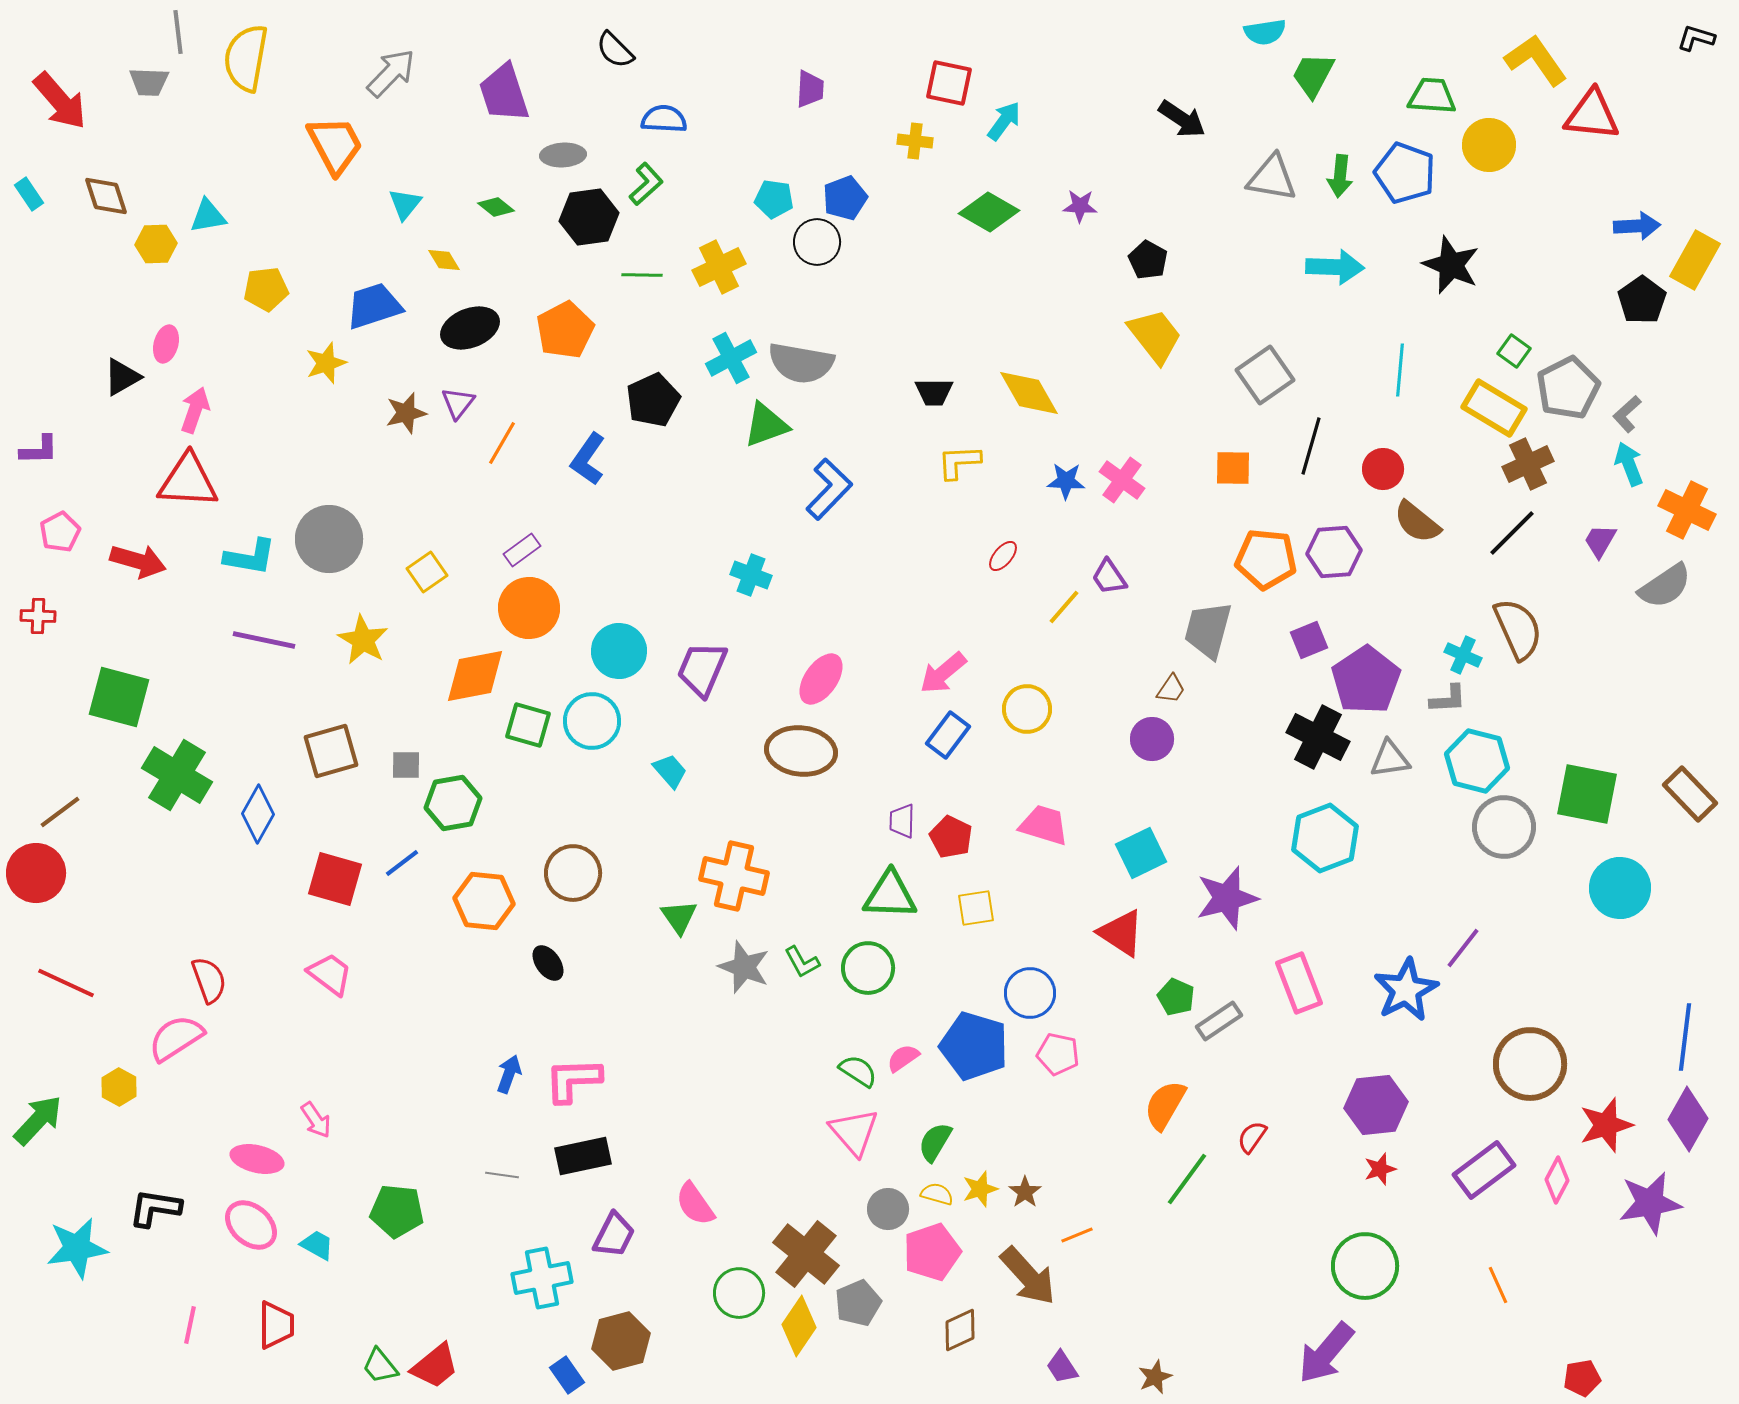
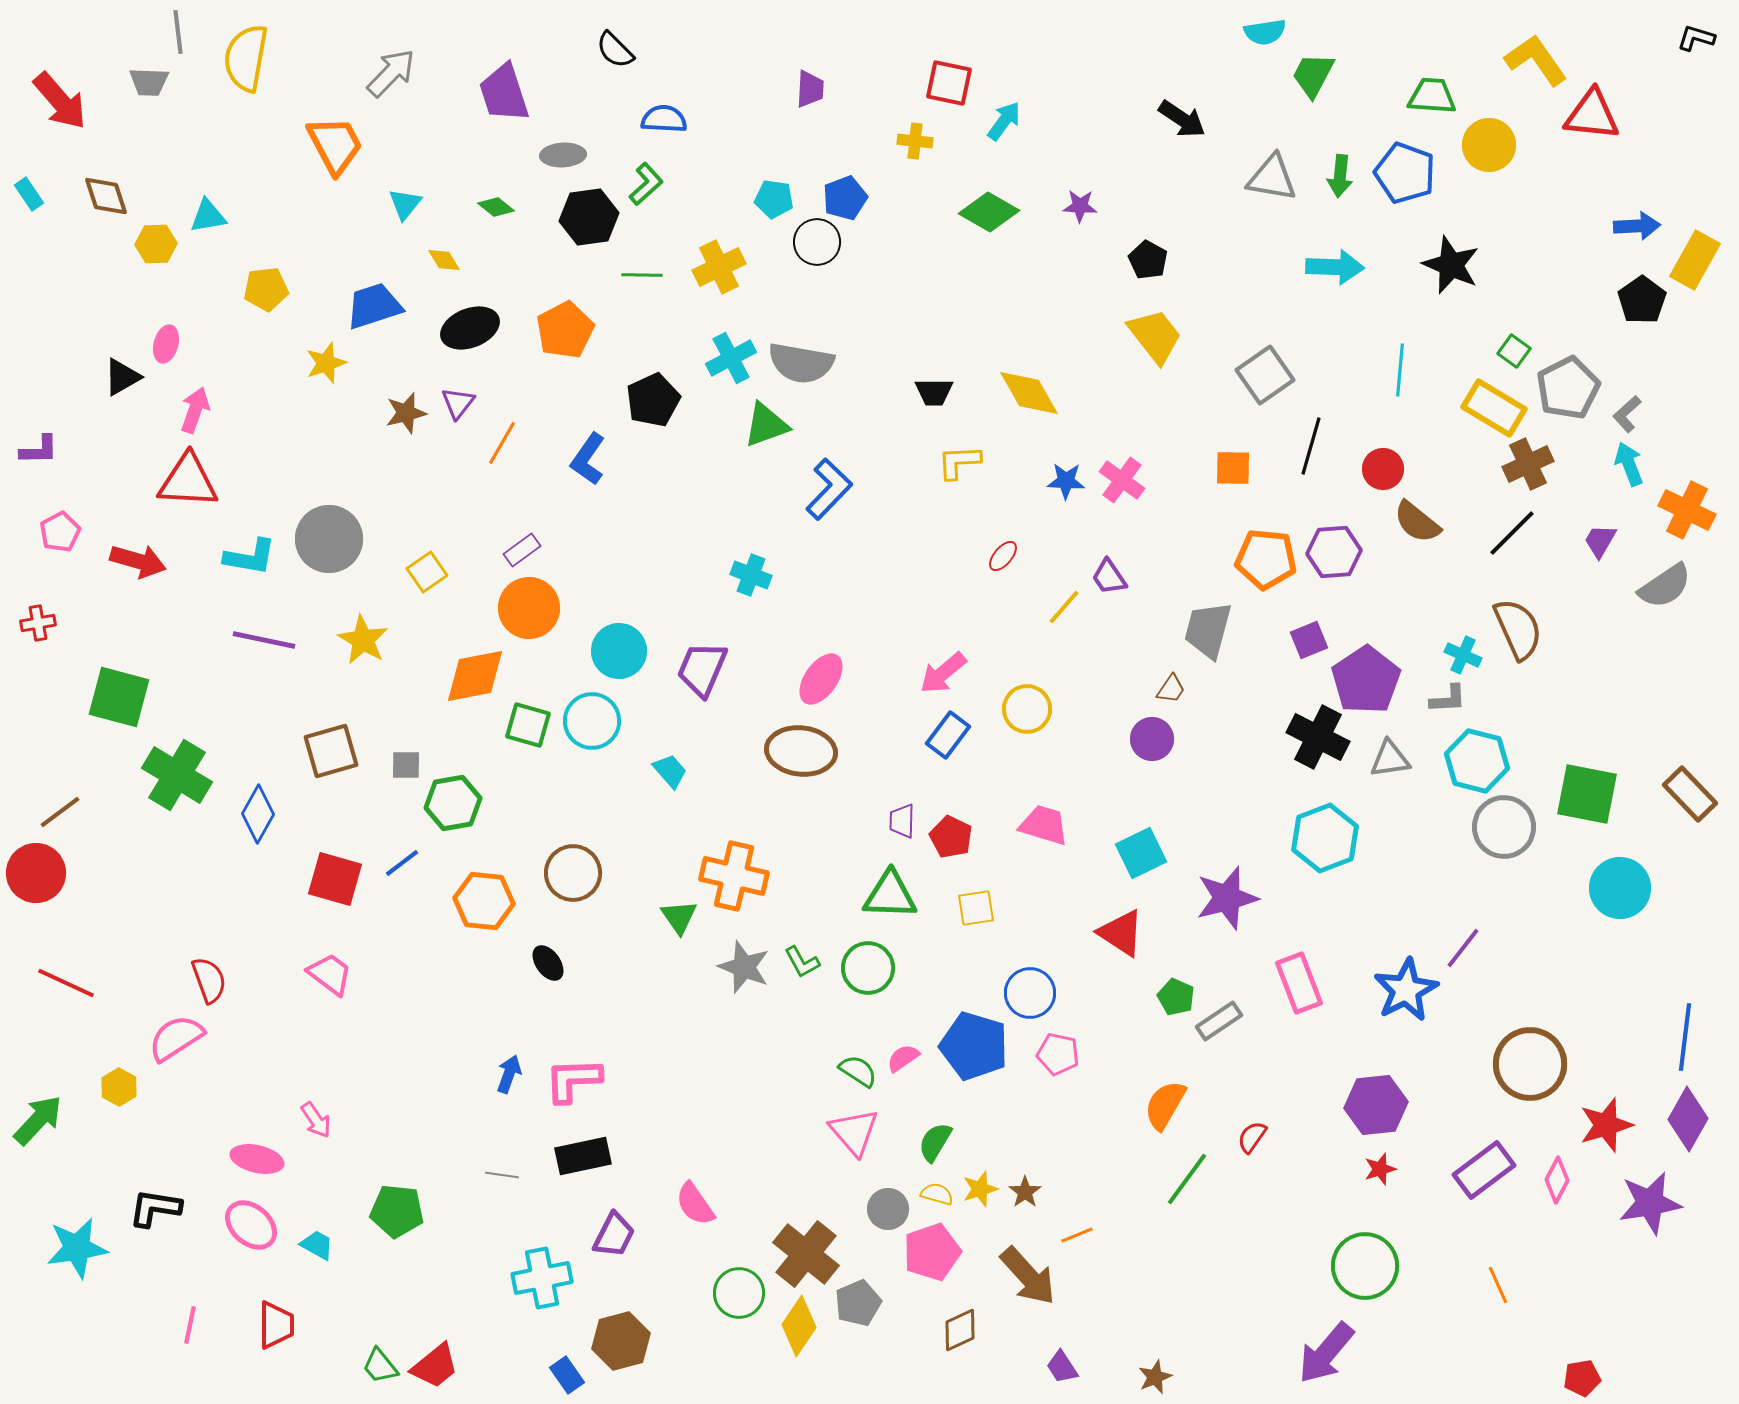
red cross at (38, 616): moved 7 px down; rotated 12 degrees counterclockwise
